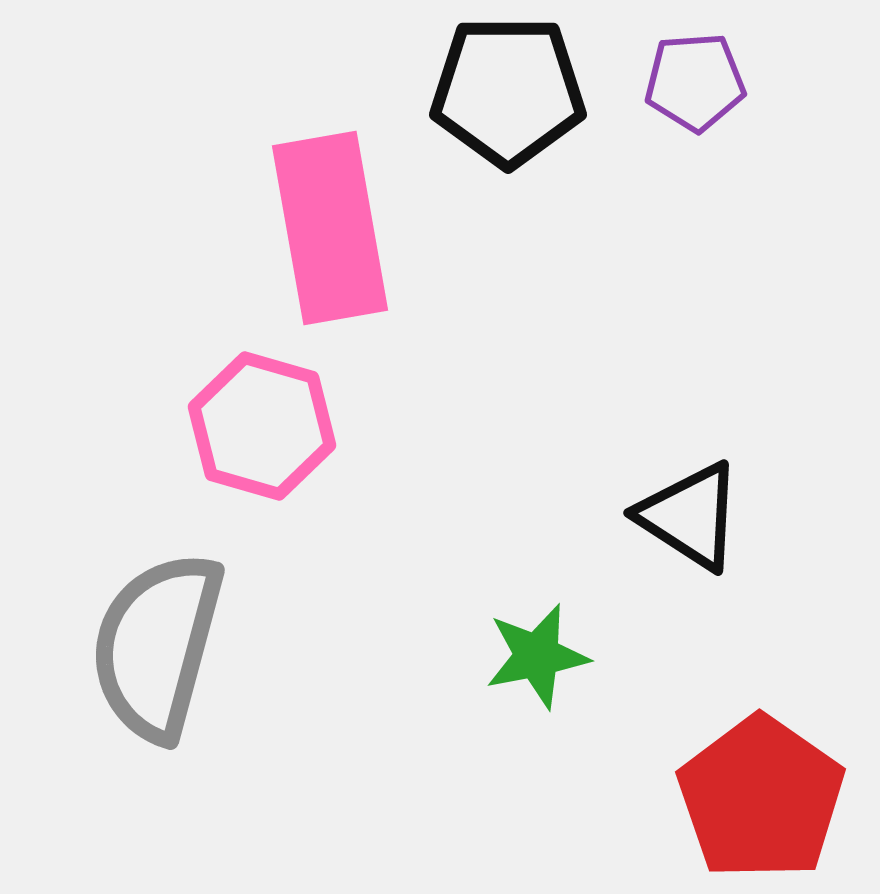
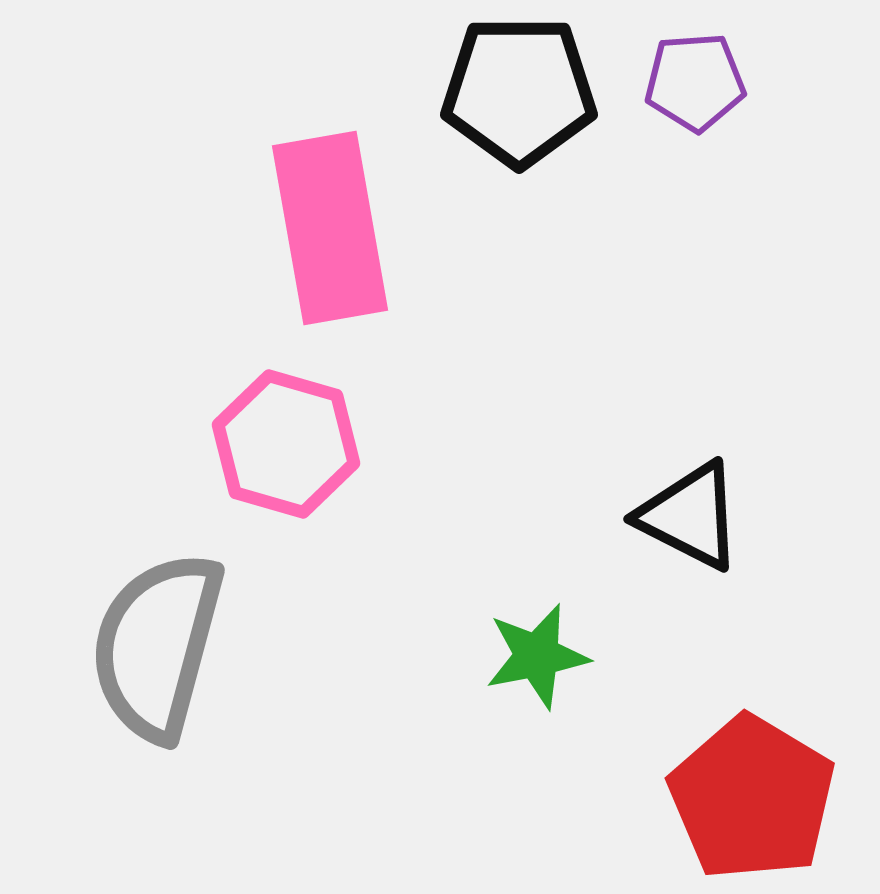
black pentagon: moved 11 px right
pink hexagon: moved 24 px right, 18 px down
black triangle: rotated 6 degrees counterclockwise
red pentagon: moved 9 px left; rotated 4 degrees counterclockwise
